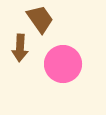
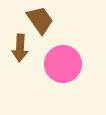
brown trapezoid: moved 1 px down
